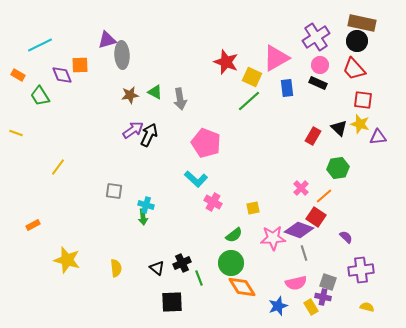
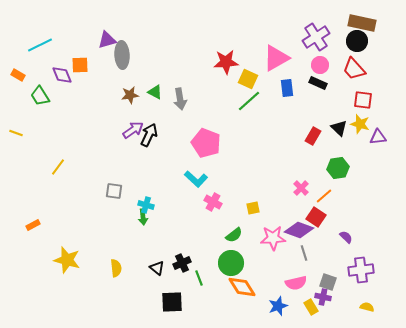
red star at (226, 62): rotated 25 degrees counterclockwise
yellow square at (252, 77): moved 4 px left, 2 px down
